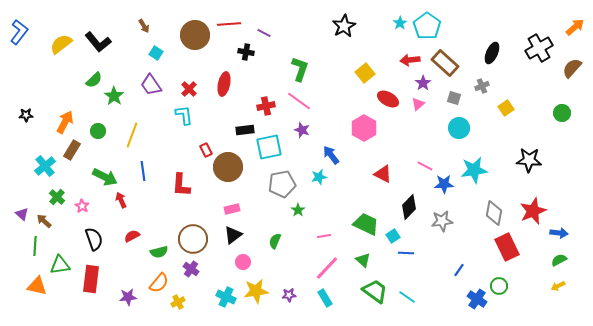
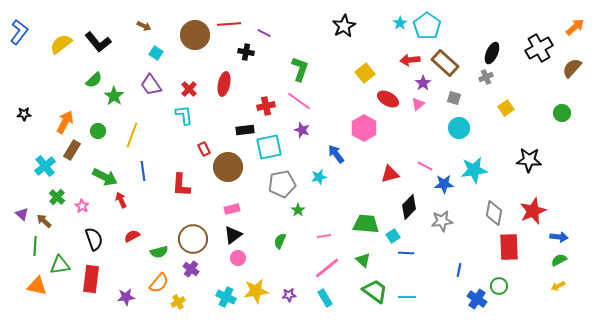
brown arrow at (144, 26): rotated 32 degrees counterclockwise
gray cross at (482, 86): moved 4 px right, 9 px up
black star at (26, 115): moved 2 px left, 1 px up
red rectangle at (206, 150): moved 2 px left, 1 px up
blue arrow at (331, 155): moved 5 px right, 1 px up
red triangle at (383, 174): moved 7 px right; rotated 42 degrees counterclockwise
green trapezoid at (366, 224): rotated 20 degrees counterclockwise
blue arrow at (559, 233): moved 4 px down
green semicircle at (275, 241): moved 5 px right
red rectangle at (507, 247): moved 2 px right; rotated 24 degrees clockwise
pink circle at (243, 262): moved 5 px left, 4 px up
pink line at (327, 268): rotated 8 degrees clockwise
blue line at (459, 270): rotated 24 degrees counterclockwise
purple star at (128, 297): moved 2 px left
cyan line at (407, 297): rotated 36 degrees counterclockwise
